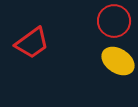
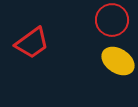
red circle: moved 2 px left, 1 px up
